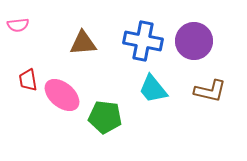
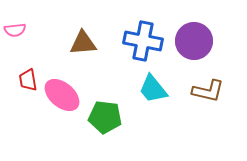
pink semicircle: moved 3 px left, 5 px down
brown L-shape: moved 2 px left
